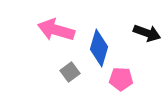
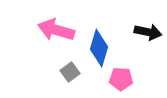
black arrow: moved 1 px right, 1 px up; rotated 8 degrees counterclockwise
